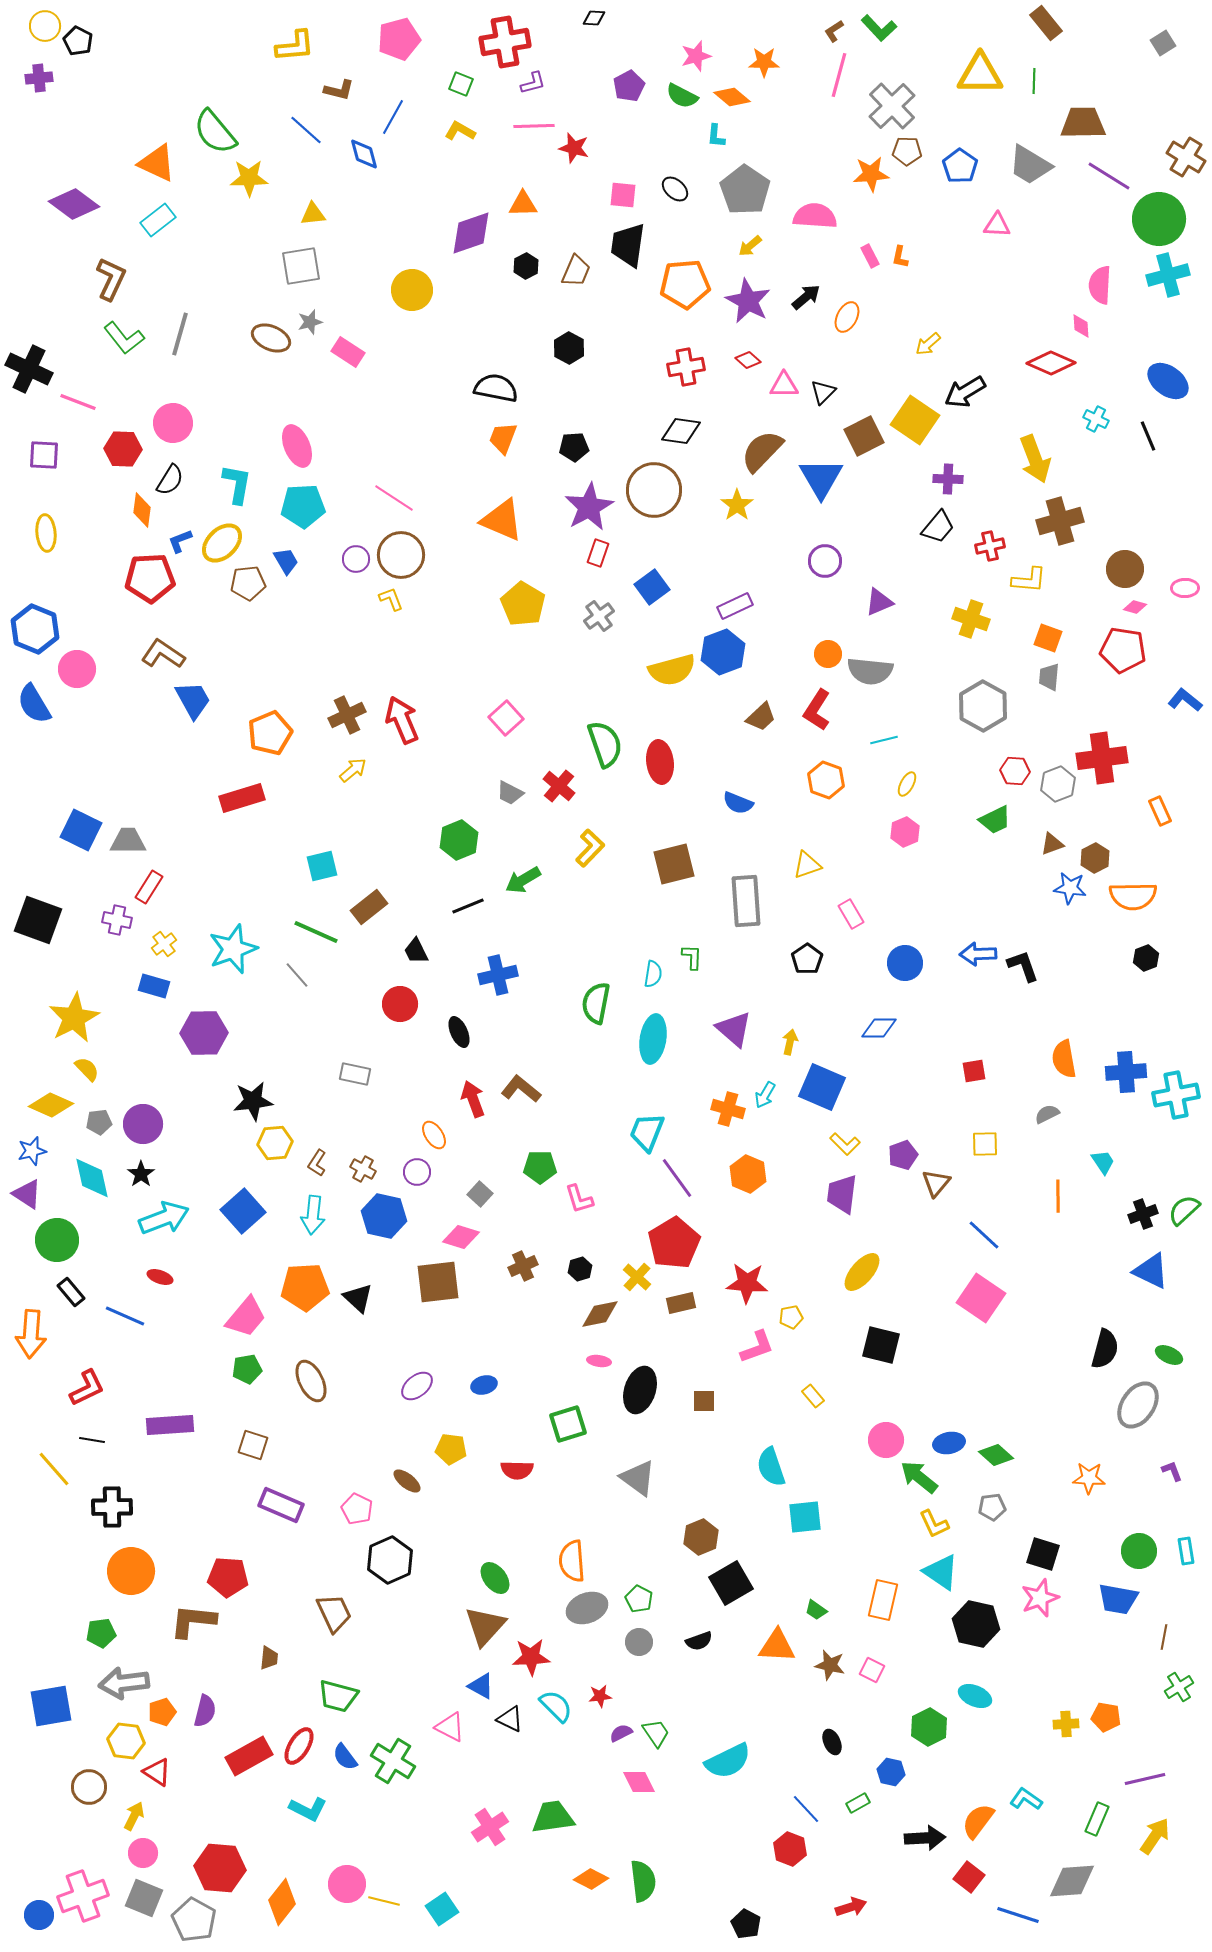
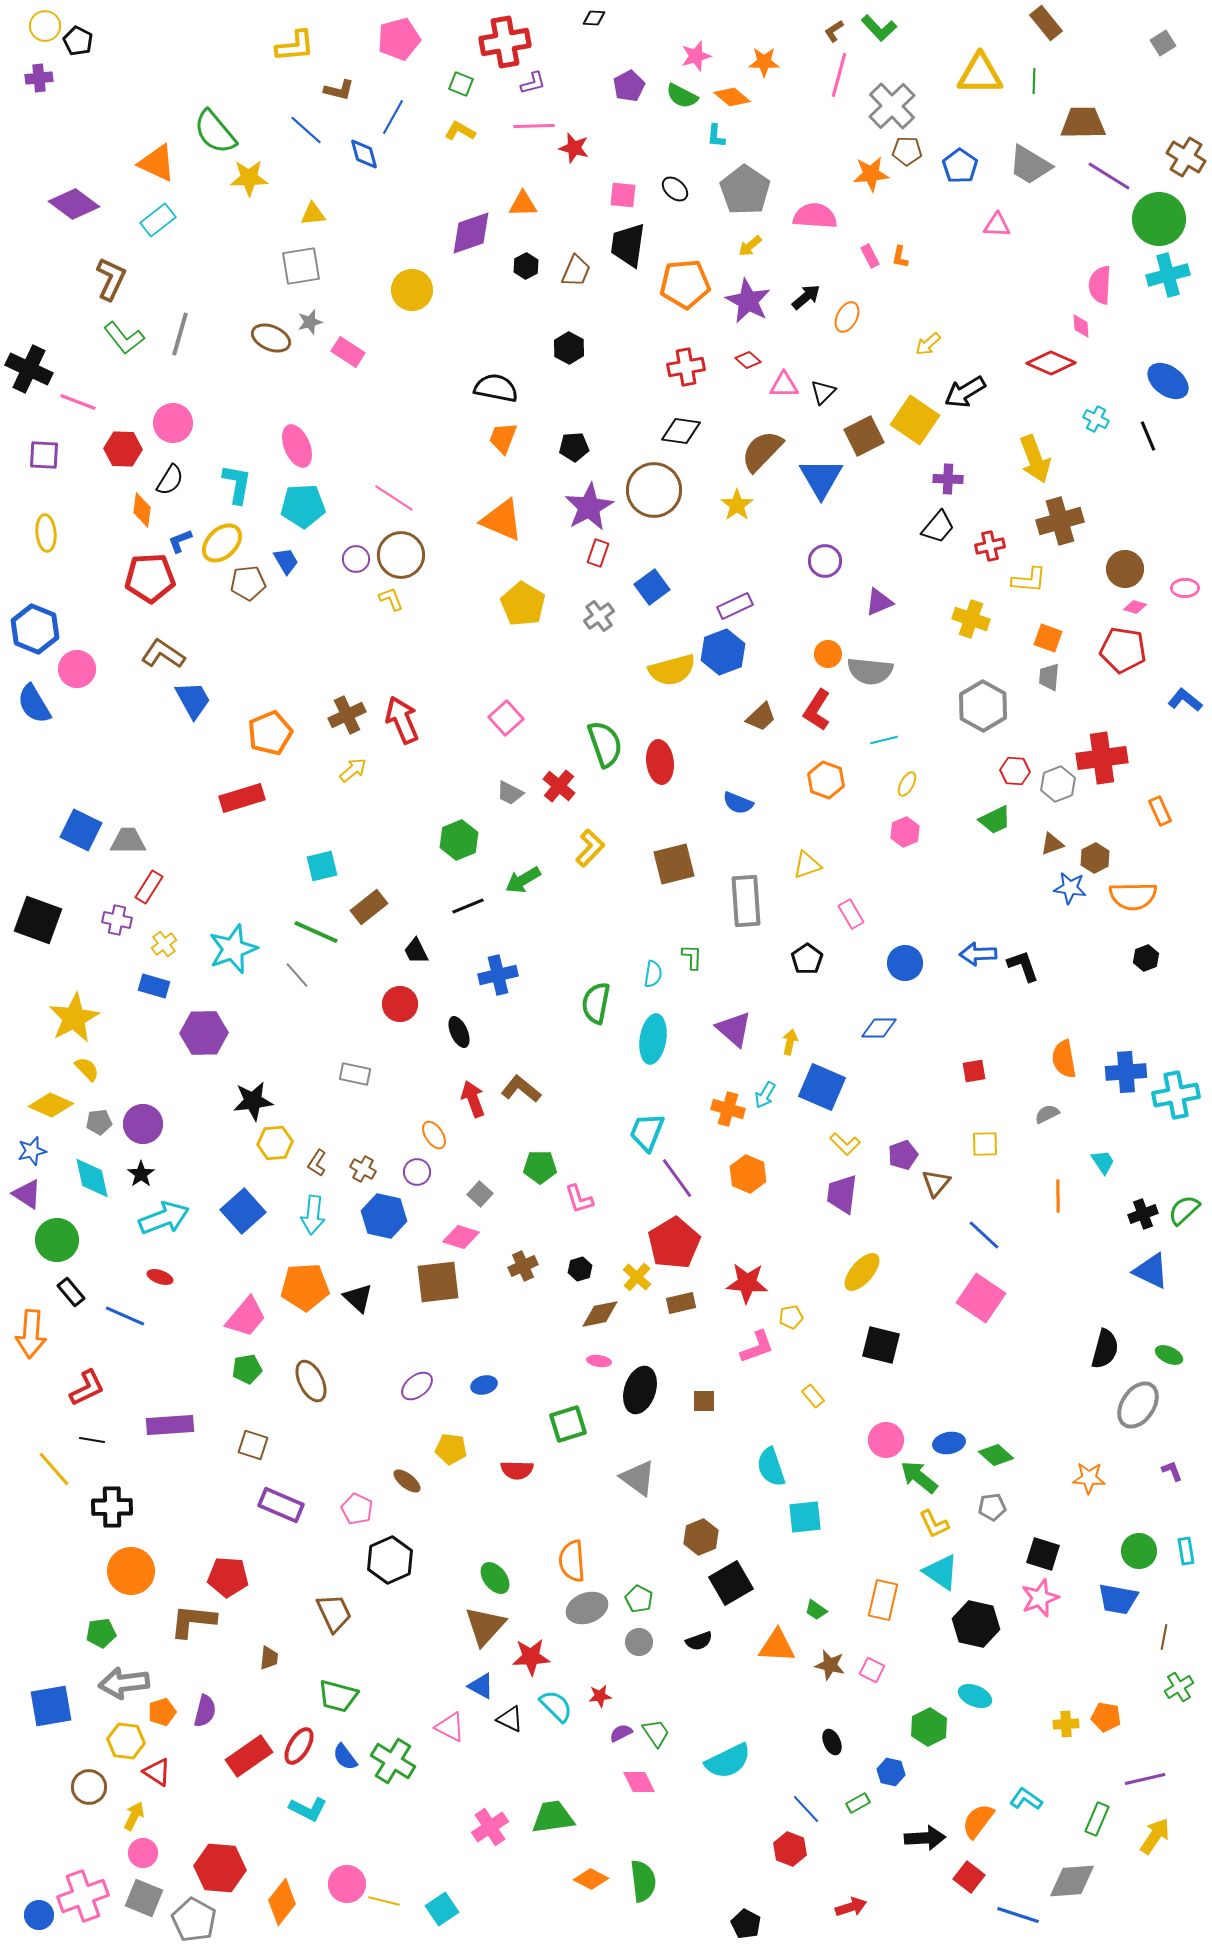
red rectangle at (249, 1756): rotated 6 degrees counterclockwise
